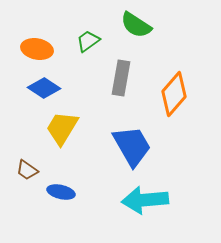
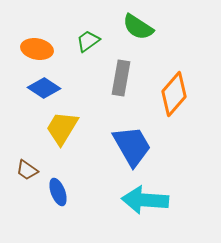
green semicircle: moved 2 px right, 2 px down
blue ellipse: moved 3 px left; rotated 56 degrees clockwise
cyan arrow: rotated 9 degrees clockwise
